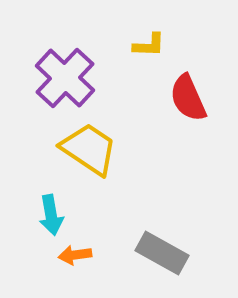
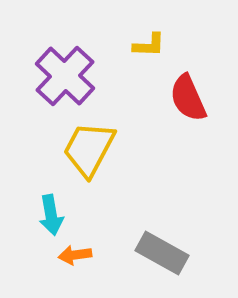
purple cross: moved 2 px up
yellow trapezoid: rotated 96 degrees counterclockwise
